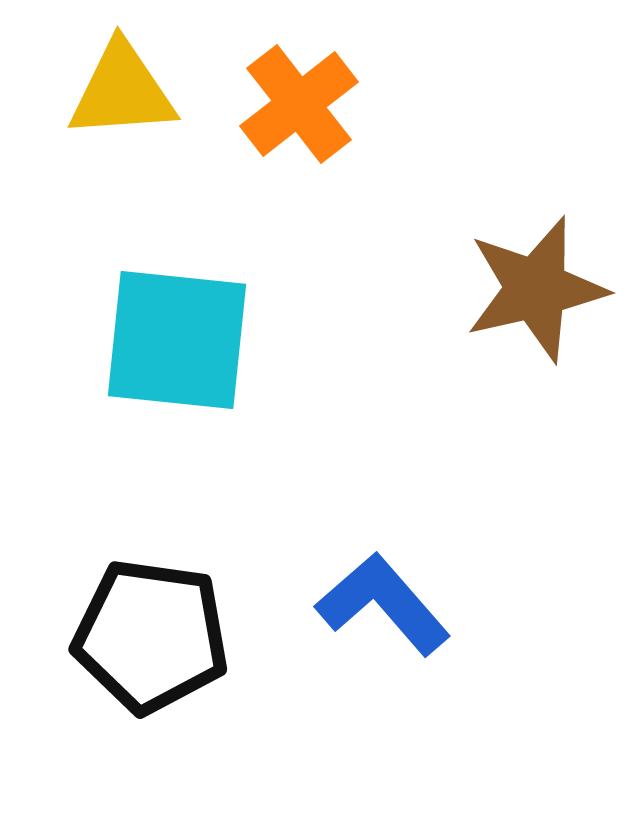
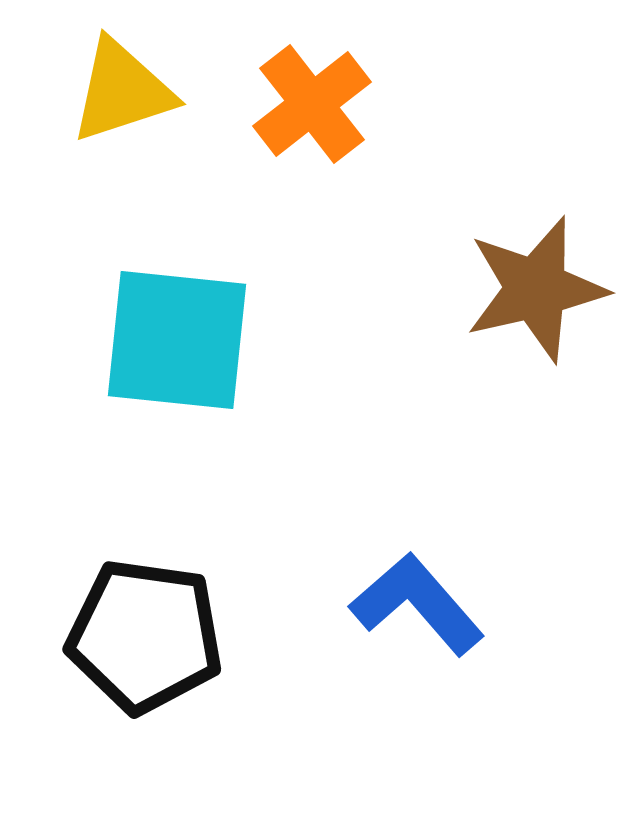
yellow triangle: rotated 14 degrees counterclockwise
orange cross: moved 13 px right
blue L-shape: moved 34 px right
black pentagon: moved 6 px left
